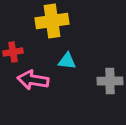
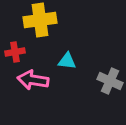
yellow cross: moved 12 px left, 1 px up
red cross: moved 2 px right
gray cross: rotated 25 degrees clockwise
